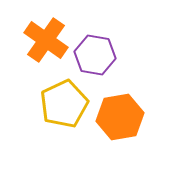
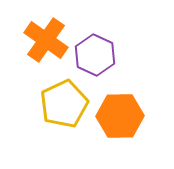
purple hexagon: rotated 15 degrees clockwise
orange hexagon: moved 1 px up; rotated 9 degrees clockwise
